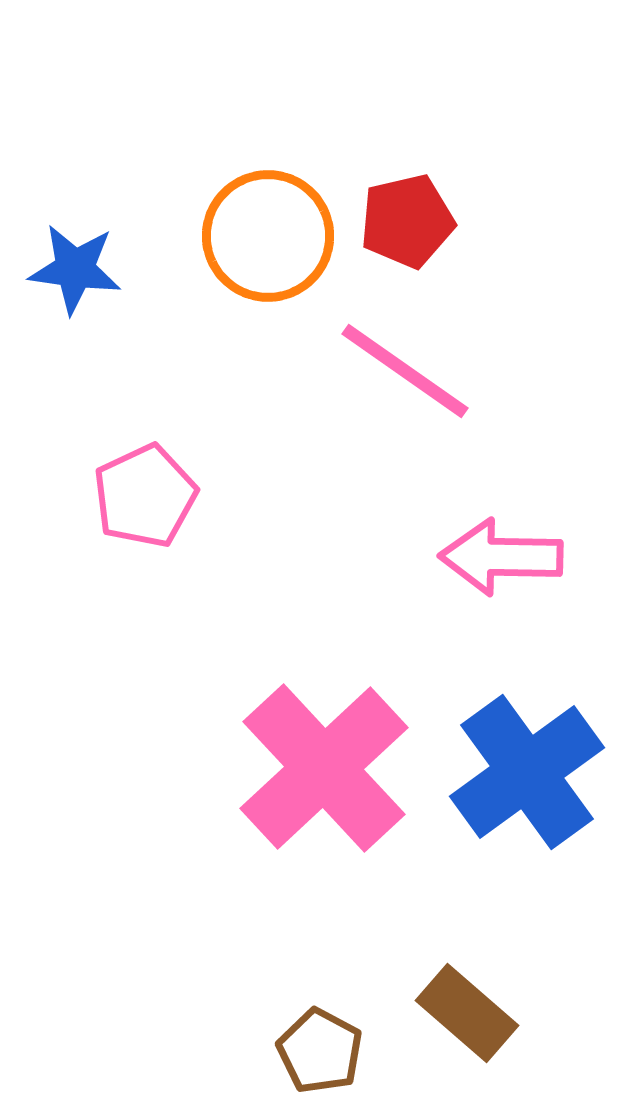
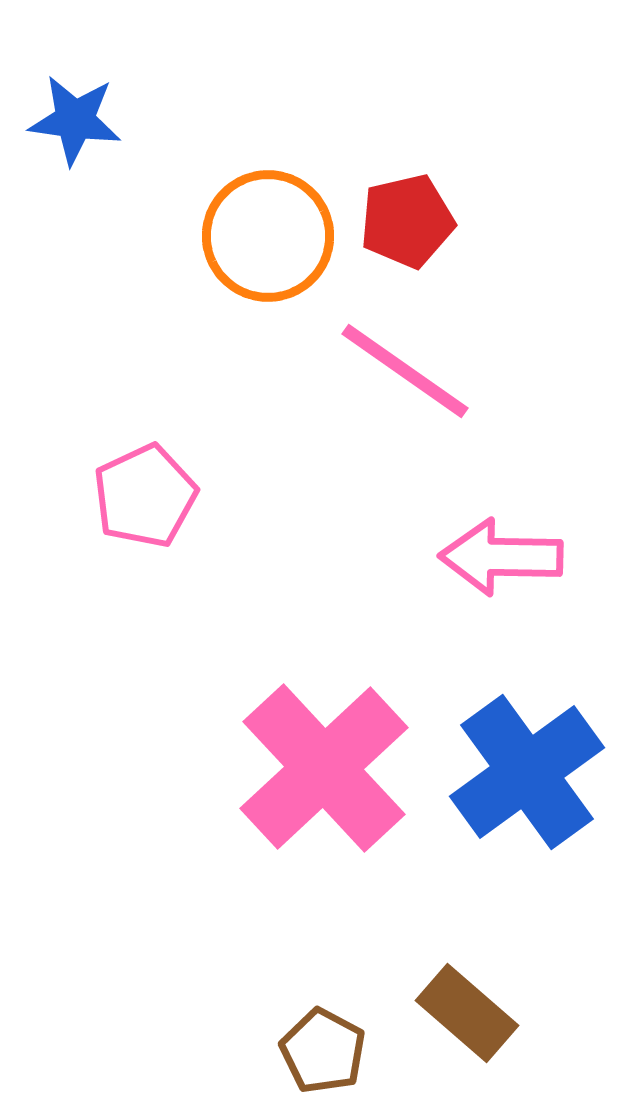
blue star: moved 149 px up
brown pentagon: moved 3 px right
